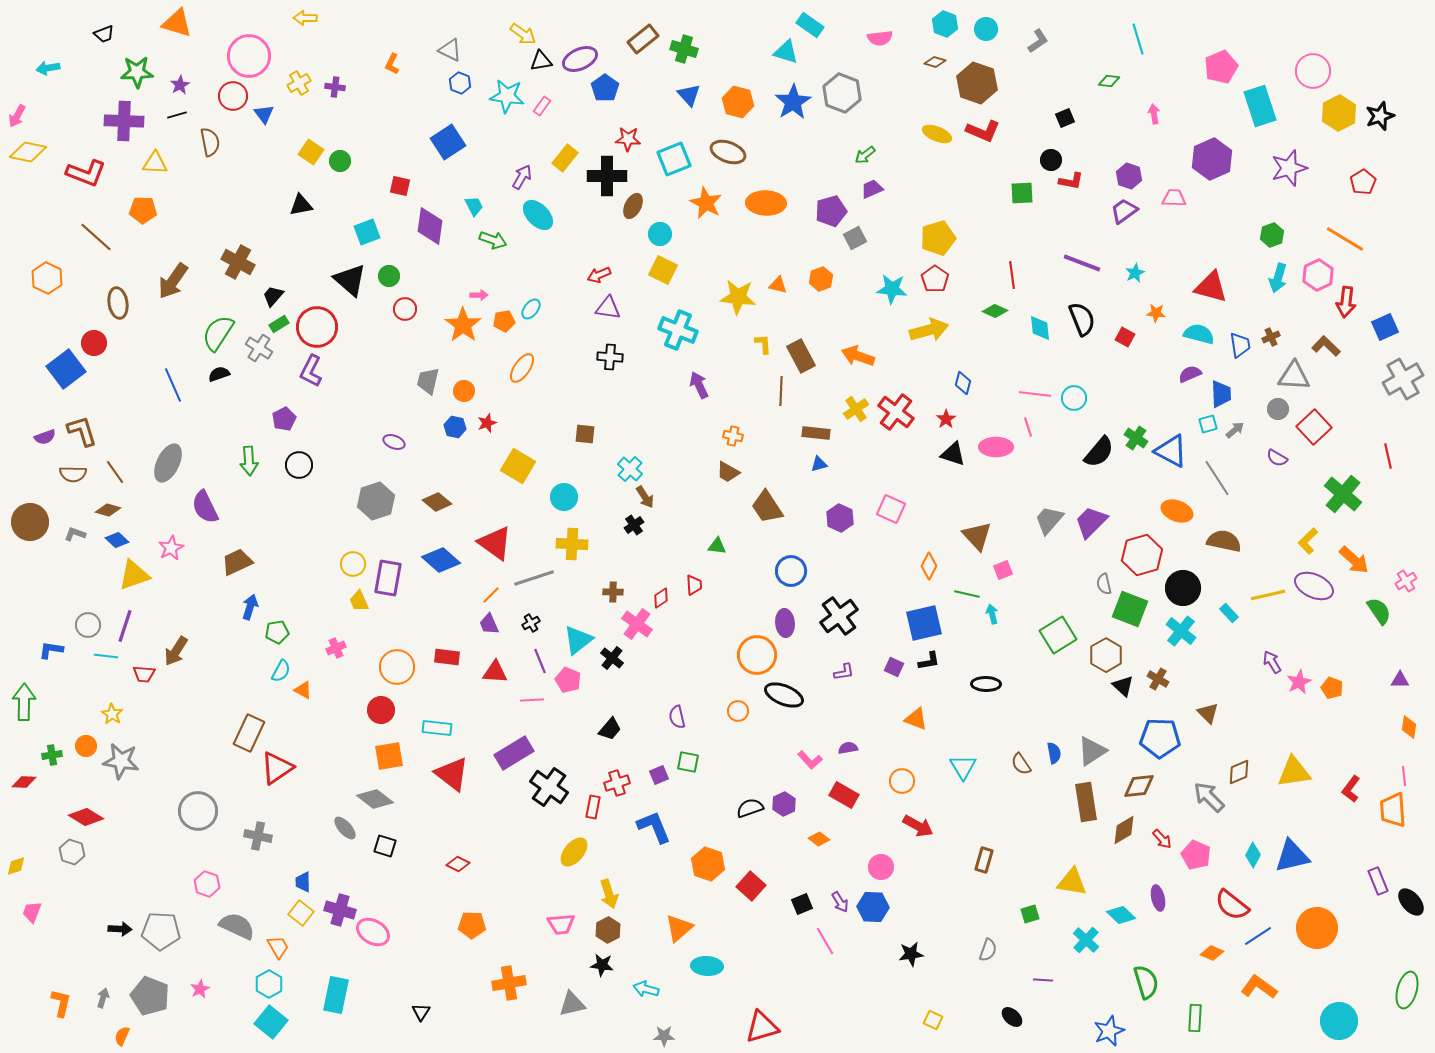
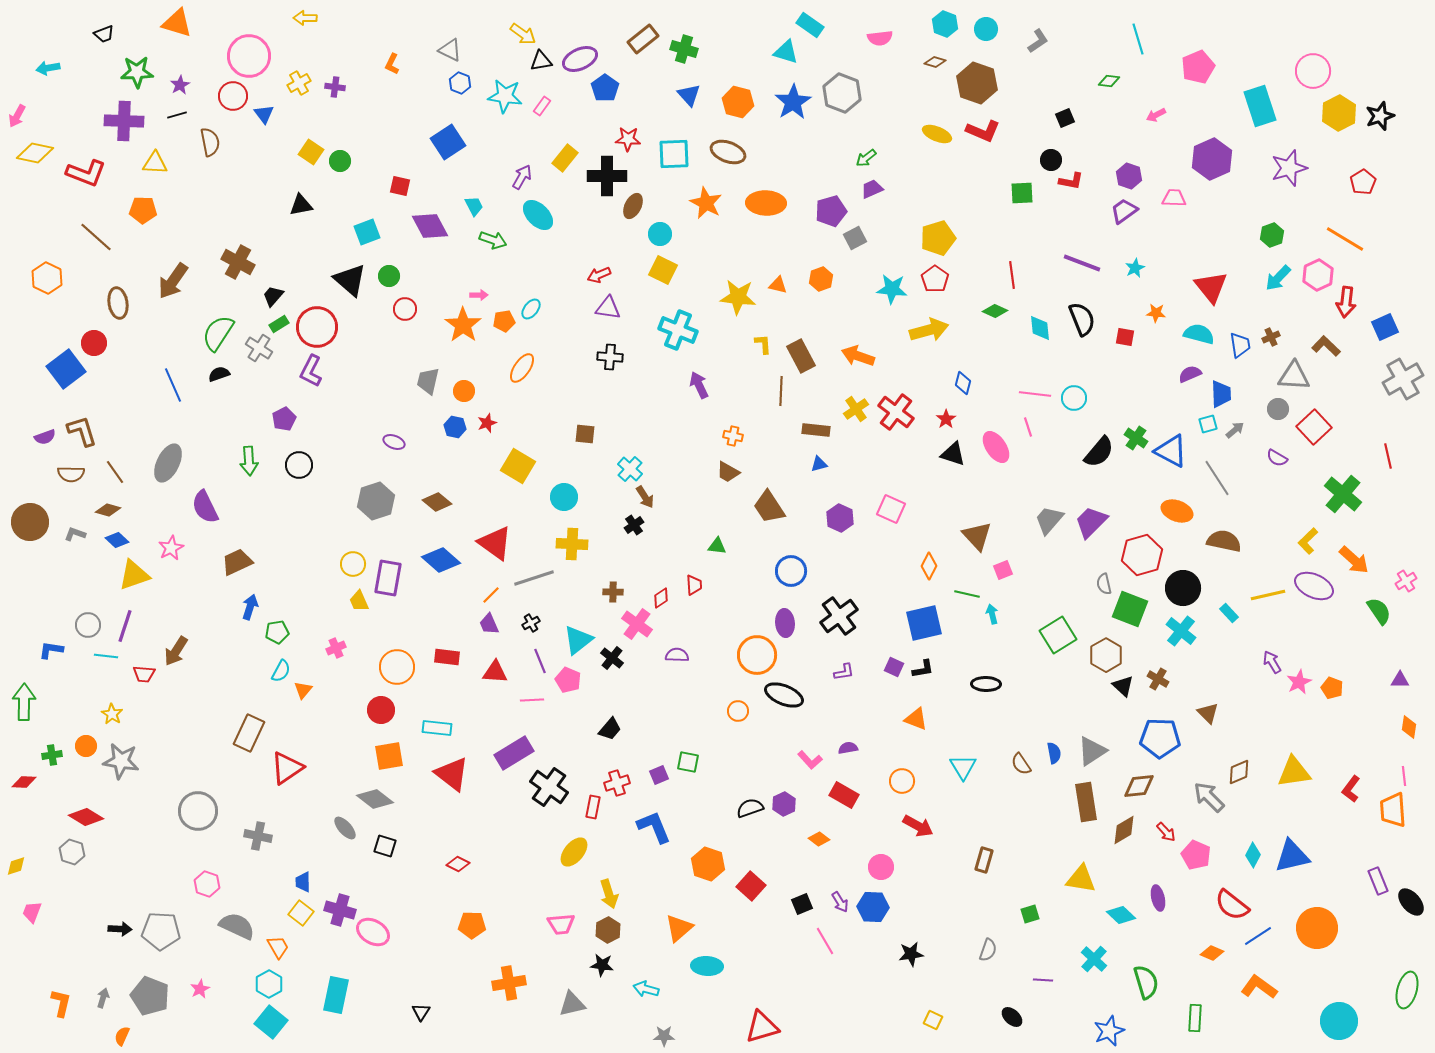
pink pentagon at (1221, 67): moved 23 px left
cyan star at (507, 96): moved 2 px left
pink arrow at (1154, 114): moved 2 px right, 1 px down; rotated 108 degrees counterclockwise
yellow diamond at (28, 152): moved 7 px right, 1 px down
green arrow at (865, 155): moved 1 px right, 3 px down
cyan square at (674, 159): moved 5 px up; rotated 20 degrees clockwise
purple diamond at (430, 226): rotated 36 degrees counterclockwise
cyan star at (1135, 273): moved 5 px up
cyan arrow at (1278, 278): rotated 28 degrees clockwise
red triangle at (1211, 287): rotated 36 degrees clockwise
red square at (1125, 337): rotated 18 degrees counterclockwise
brown rectangle at (816, 433): moved 3 px up
pink ellipse at (996, 447): rotated 56 degrees clockwise
brown semicircle at (73, 474): moved 2 px left
brown trapezoid at (767, 507): moved 2 px right
black L-shape at (929, 661): moved 6 px left, 8 px down
orange triangle at (303, 690): rotated 42 degrees clockwise
purple semicircle at (677, 717): moved 62 px up; rotated 105 degrees clockwise
red triangle at (277, 768): moved 10 px right
red arrow at (1162, 839): moved 4 px right, 7 px up
yellow triangle at (1072, 882): moved 9 px right, 3 px up
cyan cross at (1086, 940): moved 8 px right, 19 px down
